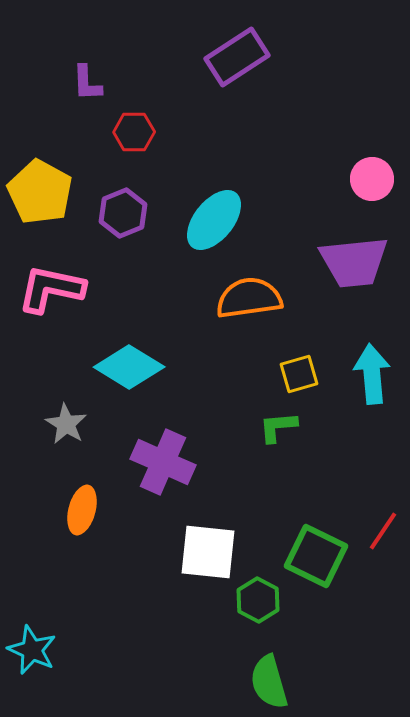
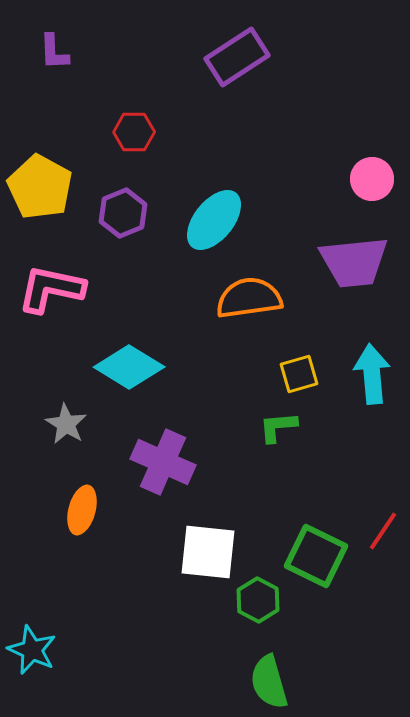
purple L-shape: moved 33 px left, 31 px up
yellow pentagon: moved 5 px up
